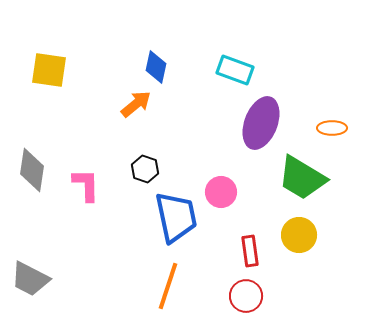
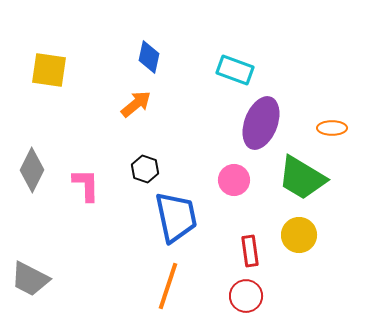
blue diamond: moved 7 px left, 10 px up
gray diamond: rotated 18 degrees clockwise
pink circle: moved 13 px right, 12 px up
